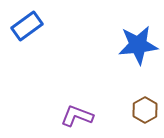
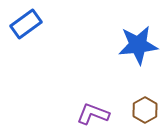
blue rectangle: moved 1 px left, 2 px up
purple L-shape: moved 16 px right, 2 px up
